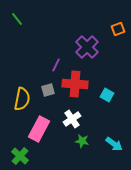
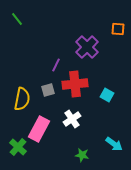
orange square: rotated 24 degrees clockwise
red cross: rotated 10 degrees counterclockwise
green star: moved 14 px down
green cross: moved 2 px left, 9 px up
